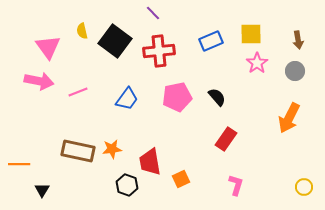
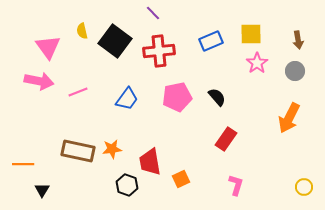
orange line: moved 4 px right
